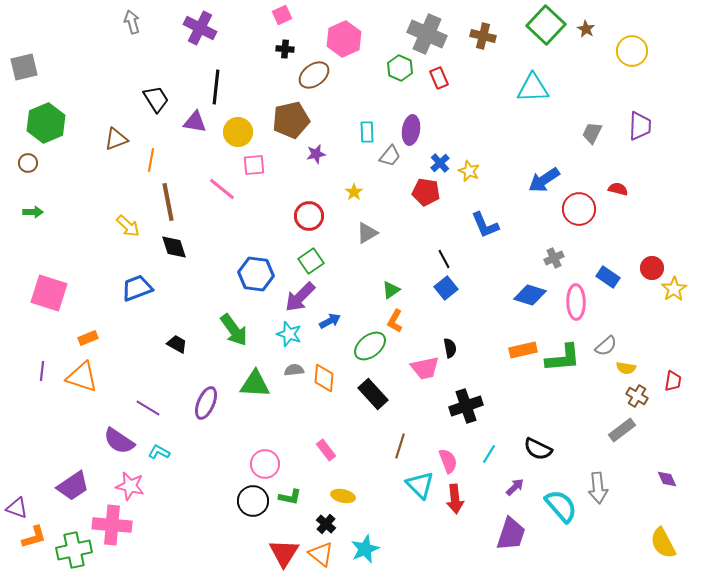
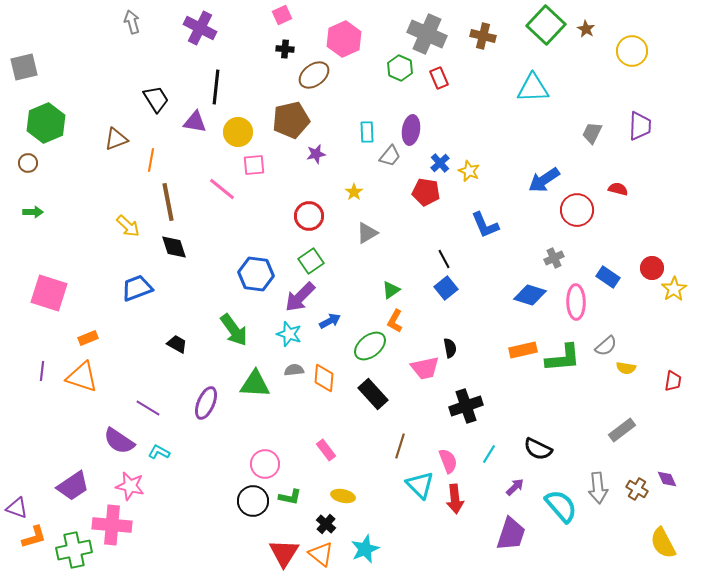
red circle at (579, 209): moved 2 px left, 1 px down
brown cross at (637, 396): moved 93 px down
